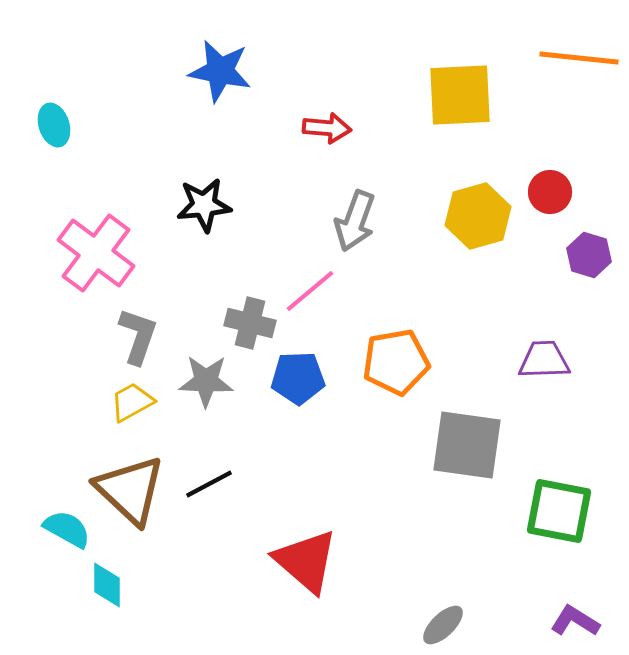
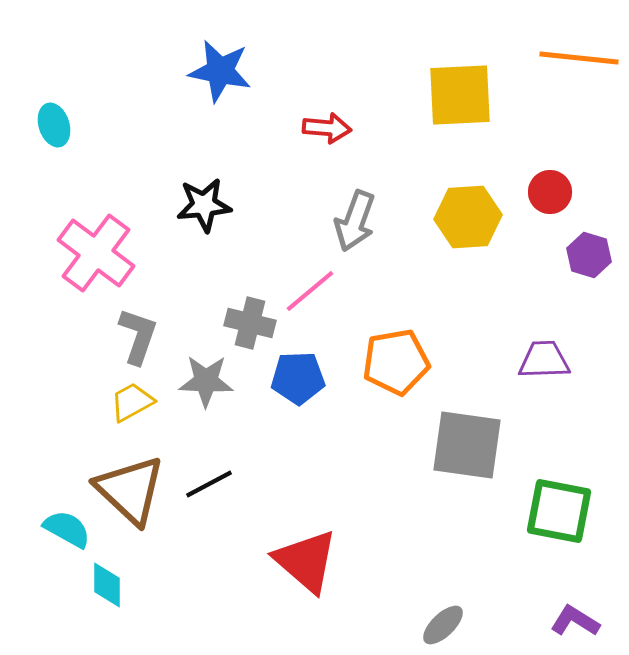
yellow hexagon: moved 10 px left, 1 px down; rotated 12 degrees clockwise
